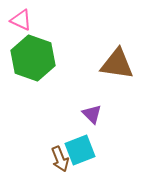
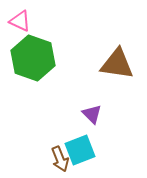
pink triangle: moved 1 px left, 1 px down
